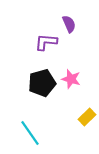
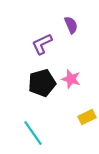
purple semicircle: moved 2 px right, 1 px down
purple L-shape: moved 4 px left, 2 px down; rotated 30 degrees counterclockwise
yellow rectangle: rotated 18 degrees clockwise
cyan line: moved 3 px right
